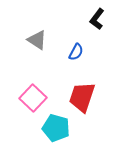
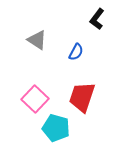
pink square: moved 2 px right, 1 px down
